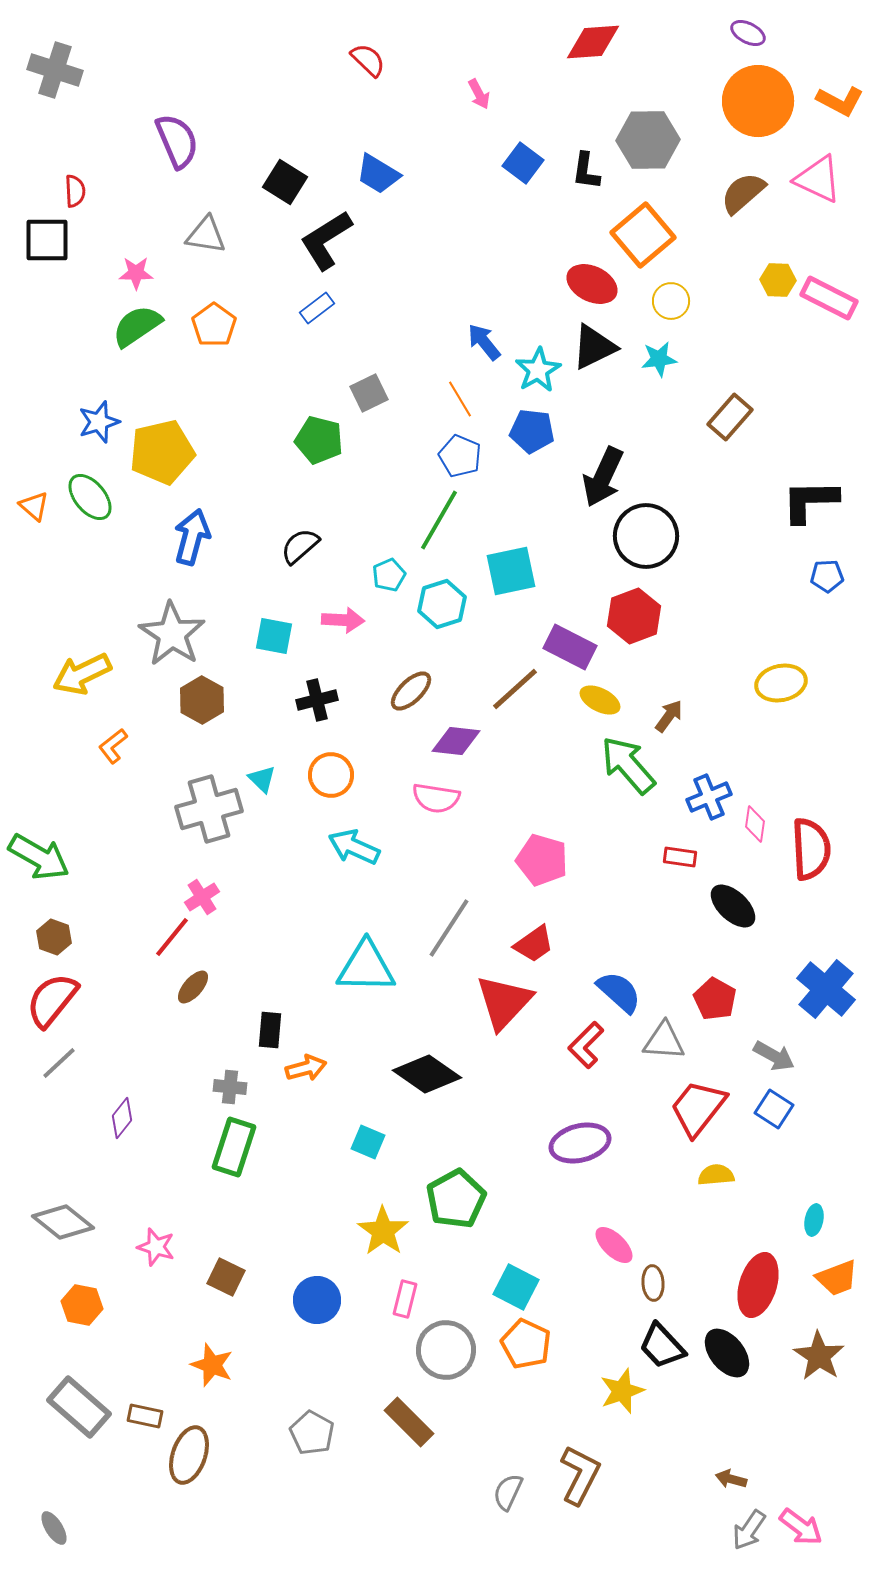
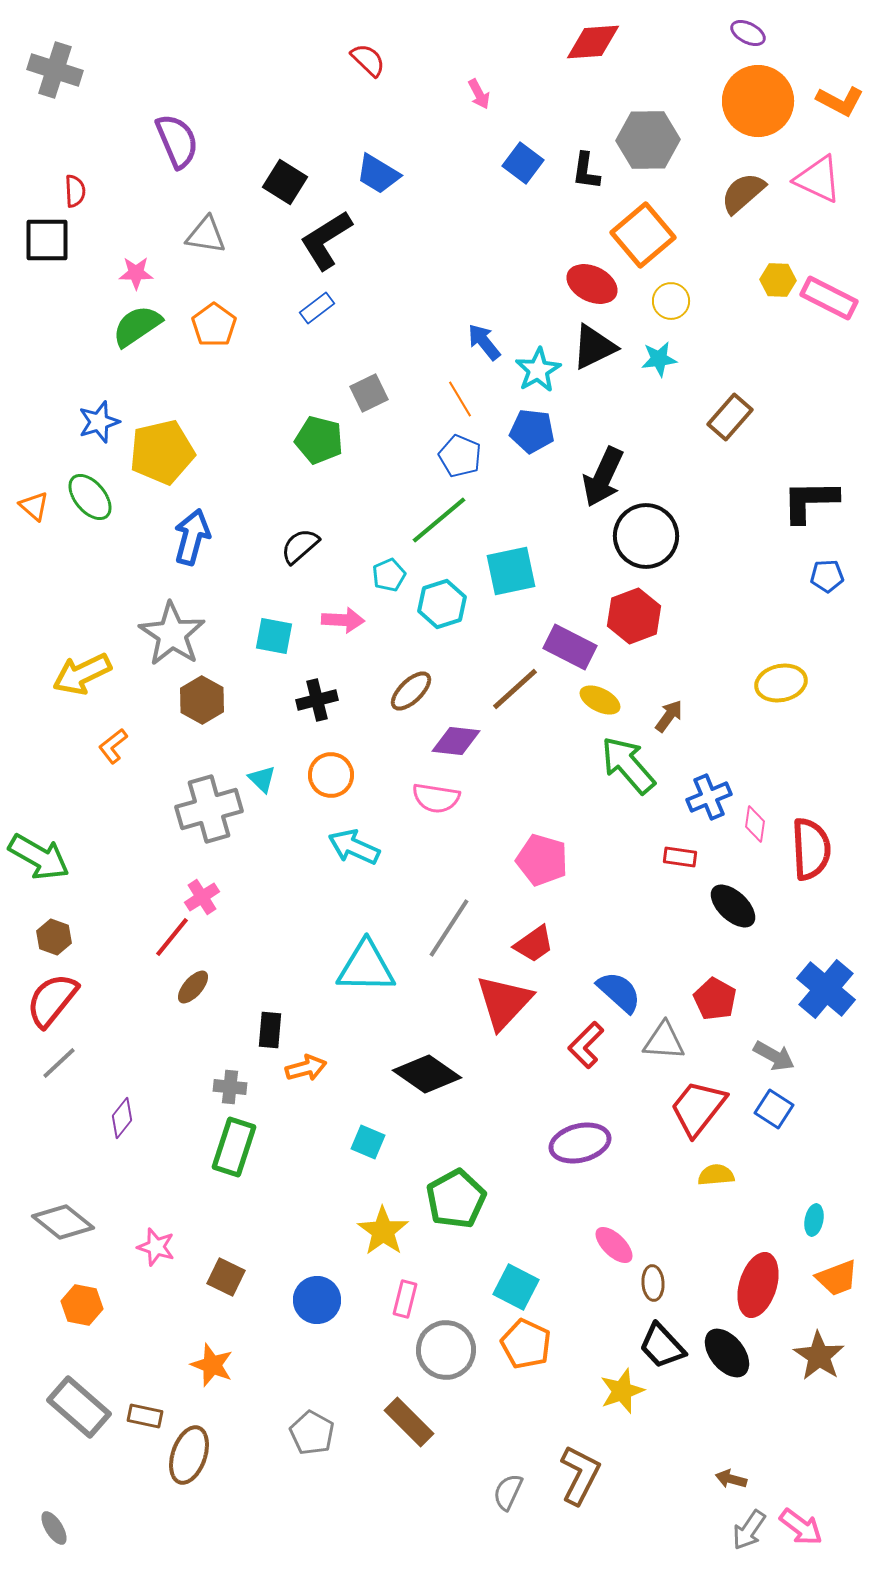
green line at (439, 520): rotated 20 degrees clockwise
